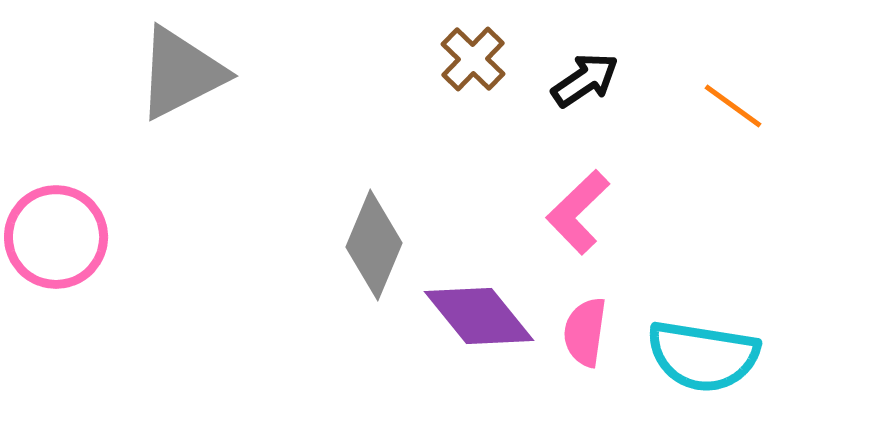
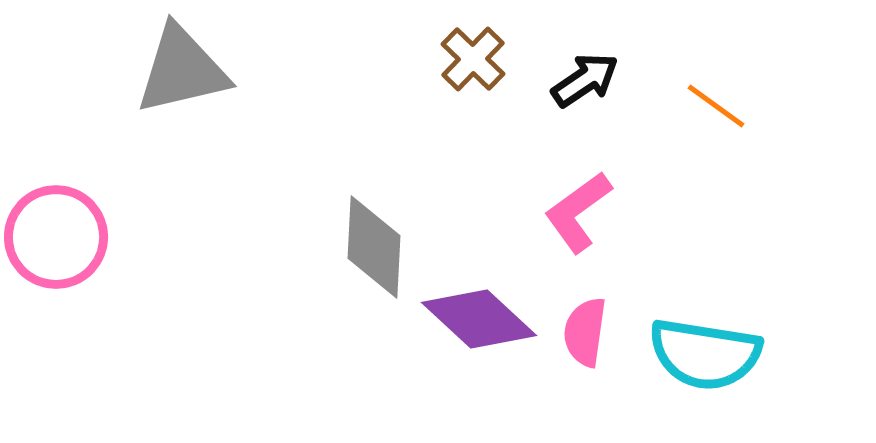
gray triangle: moved 1 px right, 3 px up; rotated 14 degrees clockwise
orange line: moved 17 px left
pink L-shape: rotated 8 degrees clockwise
gray diamond: moved 2 px down; rotated 20 degrees counterclockwise
purple diamond: moved 3 px down; rotated 8 degrees counterclockwise
cyan semicircle: moved 2 px right, 2 px up
